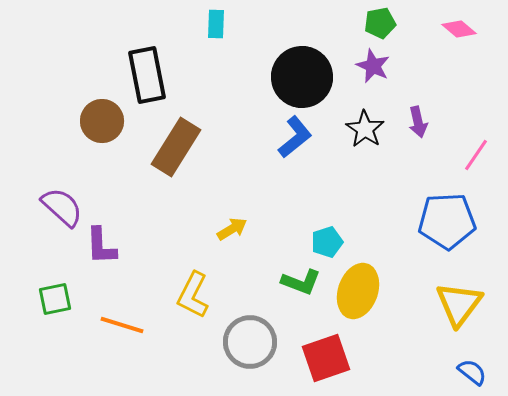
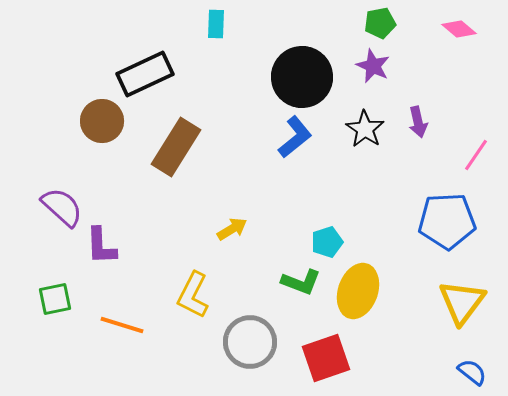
black rectangle: moved 2 px left, 1 px up; rotated 76 degrees clockwise
yellow triangle: moved 3 px right, 2 px up
